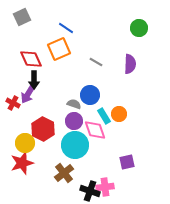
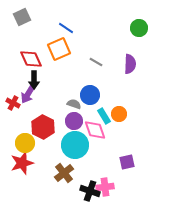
red hexagon: moved 2 px up
